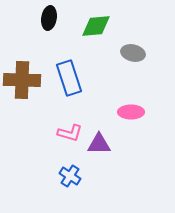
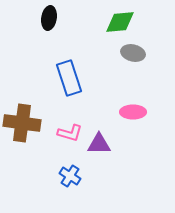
green diamond: moved 24 px right, 4 px up
brown cross: moved 43 px down; rotated 6 degrees clockwise
pink ellipse: moved 2 px right
